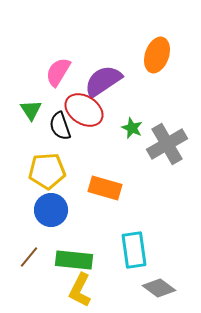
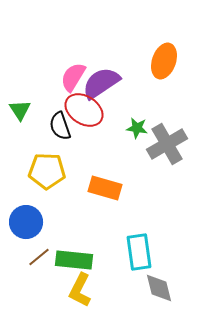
orange ellipse: moved 7 px right, 6 px down
pink semicircle: moved 15 px right, 5 px down
purple semicircle: moved 2 px left, 2 px down
green triangle: moved 11 px left
green star: moved 5 px right; rotated 15 degrees counterclockwise
yellow pentagon: rotated 6 degrees clockwise
blue circle: moved 25 px left, 12 px down
cyan rectangle: moved 5 px right, 2 px down
brown line: moved 10 px right; rotated 10 degrees clockwise
gray diamond: rotated 40 degrees clockwise
